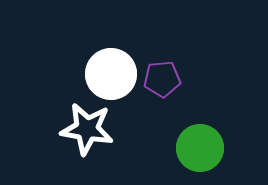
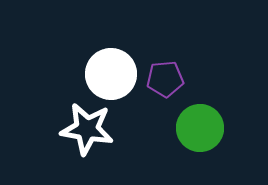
purple pentagon: moved 3 px right
green circle: moved 20 px up
